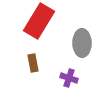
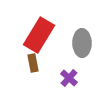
red rectangle: moved 14 px down
purple cross: rotated 24 degrees clockwise
